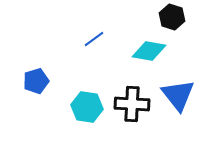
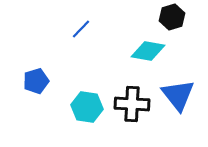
black hexagon: rotated 25 degrees clockwise
blue line: moved 13 px left, 10 px up; rotated 10 degrees counterclockwise
cyan diamond: moved 1 px left
